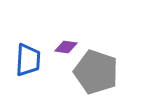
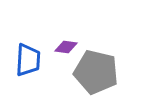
gray pentagon: rotated 6 degrees counterclockwise
